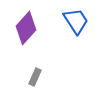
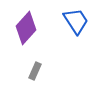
gray rectangle: moved 6 px up
